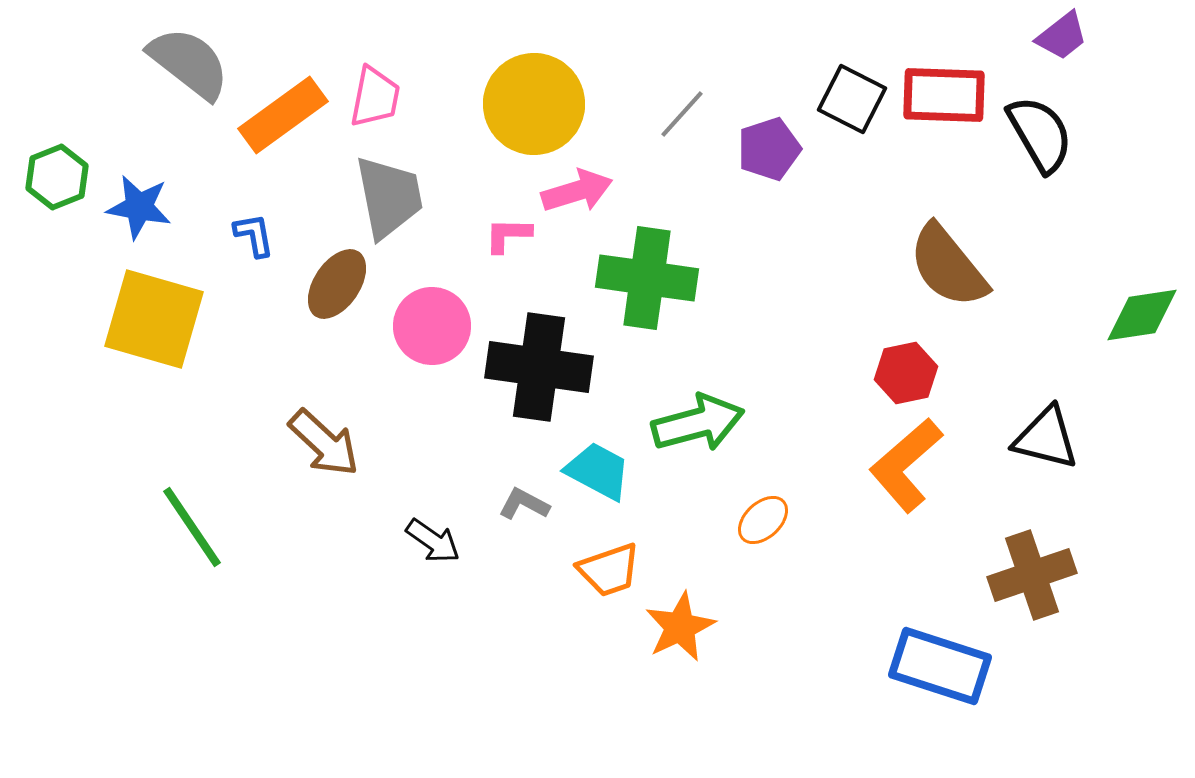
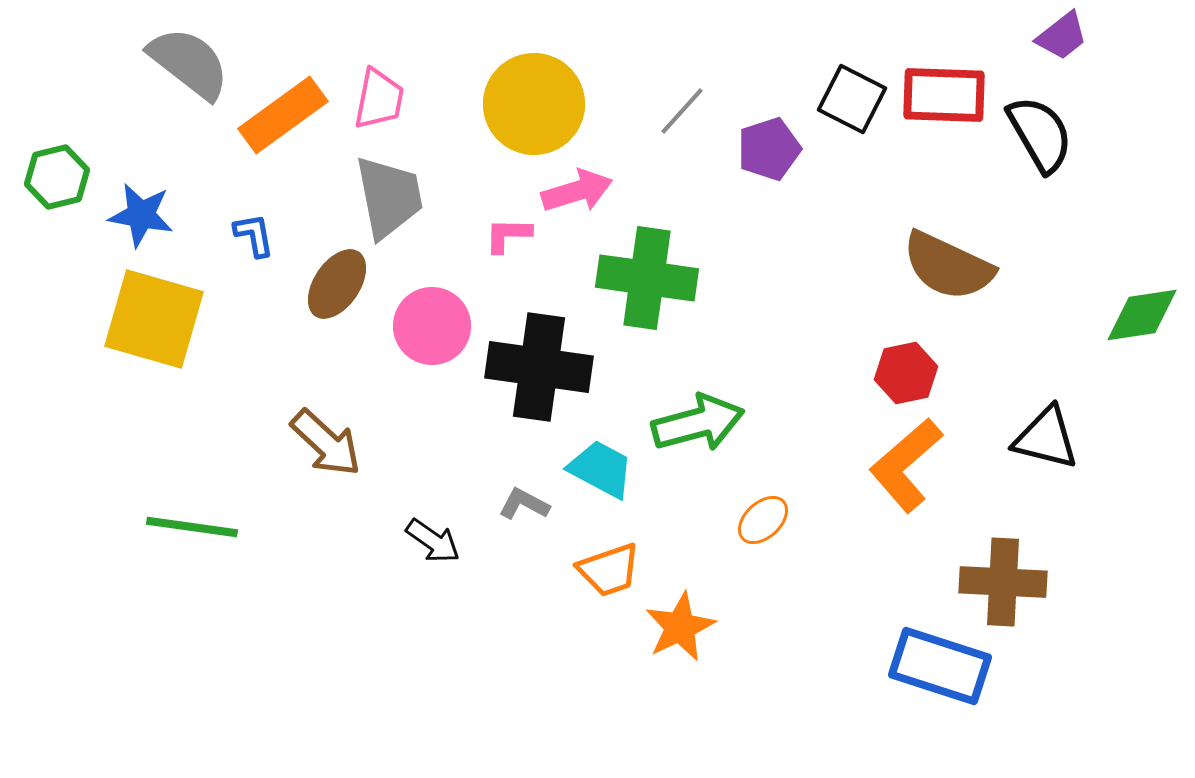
pink trapezoid: moved 4 px right, 2 px down
gray line: moved 3 px up
green hexagon: rotated 8 degrees clockwise
blue star: moved 2 px right, 8 px down
brown semicircle: rotated 26 degrees counterclockwise
brown arrow: moved 2 px right
cyan trapezoid: moved 3 px right, 2 px up
green line: rotated 48 degrees counterclockwise
brown cross: moved 29 px left, 7 px down; rotated 22 degrees clockwise
